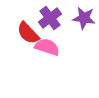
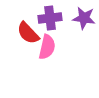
purple cross: rotated 30 degrees clockwise
pink semicircle: rotated 85 degrees clockwise
